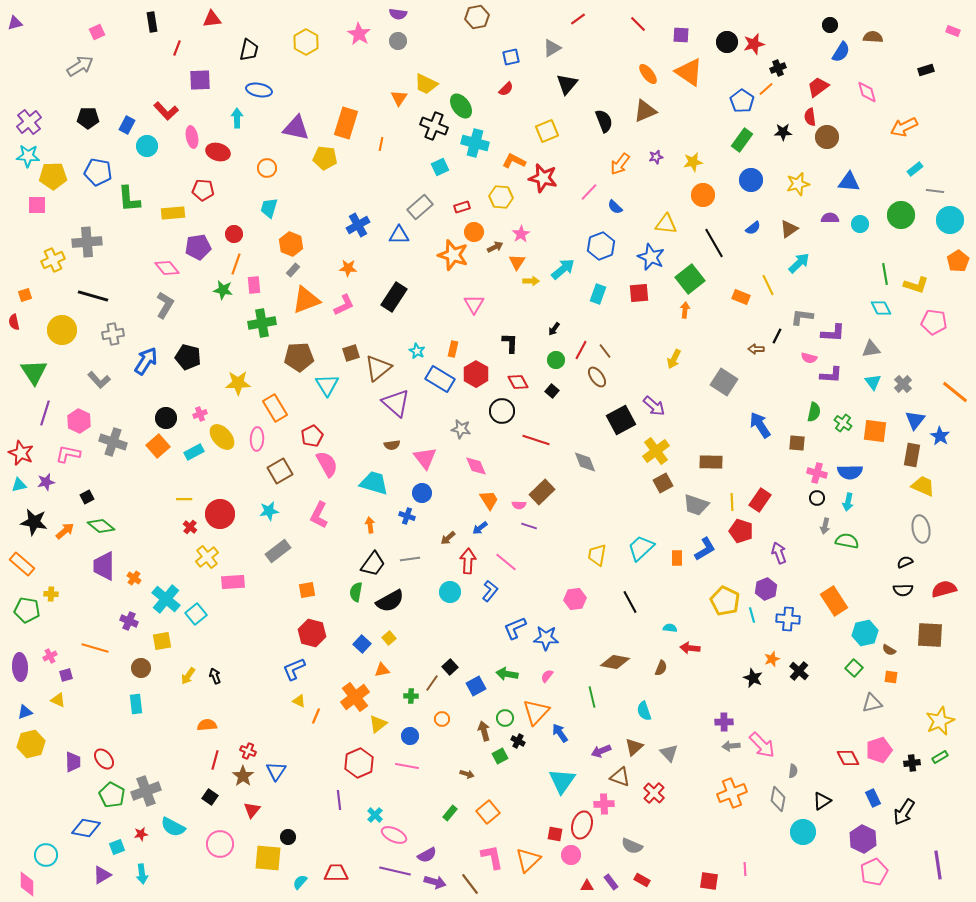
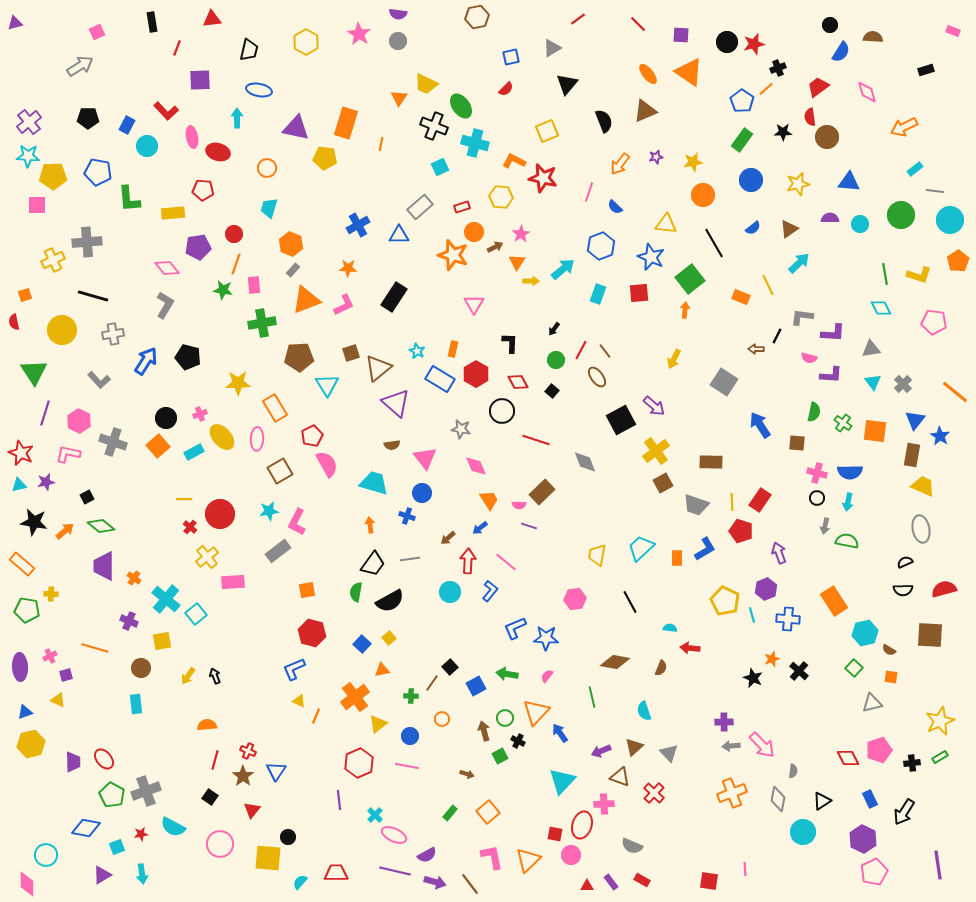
pink line at (589, 192): rotated 24 degrees counterclockwise
yellow L-shape at (916, 285): moved 3 px right, 10 px up
pink L-shape at (319, 515): moved 22 px left, 7 px down
cyan triangle at (562, 781): rotated 8 degrees clockwise
blue rectangle at (873, 798): moved 3 px left, 1 px down
